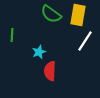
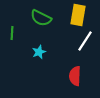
green semicircle: moved 10 px left, 4 px down; rotated 10 degrees counterclockwise
green line: moved 2 px up
red semicircle: moved 25 px right, 5 px down
